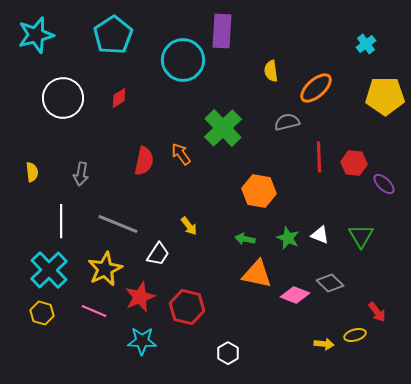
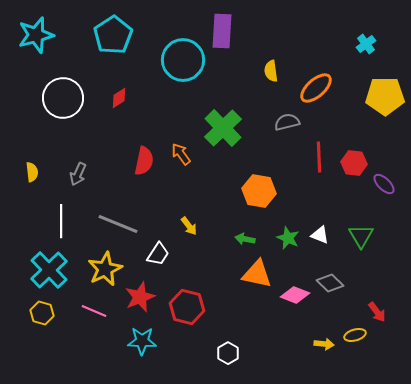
gray arrow at (81, 174): moved 3 px left; rotated 15 degrees clockwise
